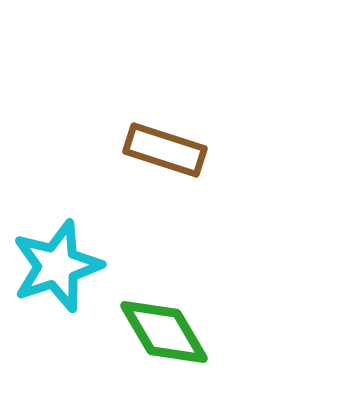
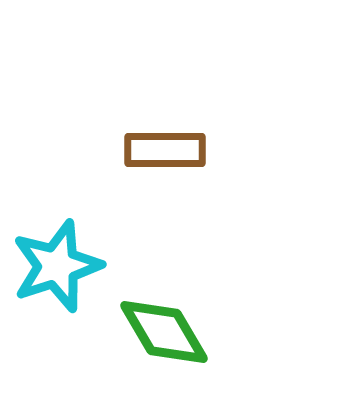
brown rectangle: rotated 18 degrees counterclockwise
